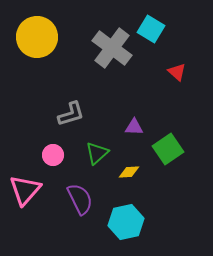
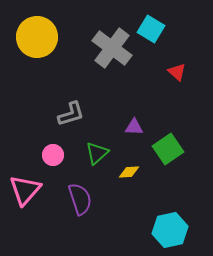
purple semicircle: rotated 8 degrees clockwise
cyan hexagon: moved 44 px right, 8 px down
